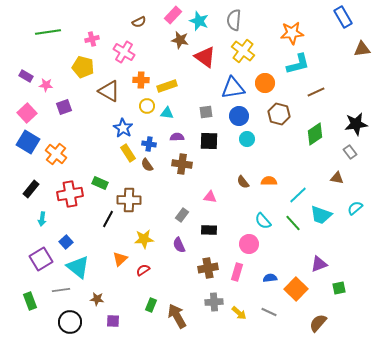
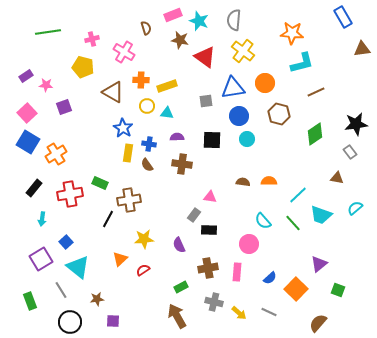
pink rectangle at (173, 15): rotated 24 degrees clockwise
brown semicircle at (139, 22): moved 7 px right, 6 px down; rotated 80 degrees counterclockwise
orange star at (292, 33): rotated 10 degrees clockwise
cyan L-shape at (298, 64): moved 4 px right, 1 px up
purple rectangle at (26, 76): rotated 64 degrees counterclockwise
brown triangle at (109, 91): moved 4 px right, 1 px down
gray square at (206, 112): moved 11 px up
black square at (209, 141): moved 3 px right, 1 px up
yellow rectangle at (128, 153): rotated 42 degrees clockwise
orange cross at (56, 154): rotated 20 degrees clockwise
brown semicircle at (243, 182): rotated 136 degrees clockwise
black rectangle at (31, 189): moved 3 px right, 1 px up
brown cross at (129, 200): rotated 10 degrees counterclockwise
gray rectangle at (182, 215): moved 12 px right
purple triangle at (319, 264): rotated 18 degrees counterclockwise
pink rectangle at (237, 272): rotated 12 degrees counterclockwise
blue semicircle at (270, 278): rotated 144 degrees clockwise
green square at (339, 288): moved 1 px left, 2 px down; rotated 32 degrees clockwise
gray line at (61, 290): rotated 66 degrees clockwise
brown star at (97, 299): rotated 16 degrees counterclockwise
gray cross at (214, 302): rotated 18 degrees clockwise
green rectangle at (151, 305): moved 30 px right, 18 px up; rotated 40 degrees clockwise
